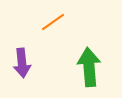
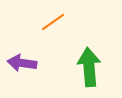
purple arrow: rotated 104 degrees clockwise
